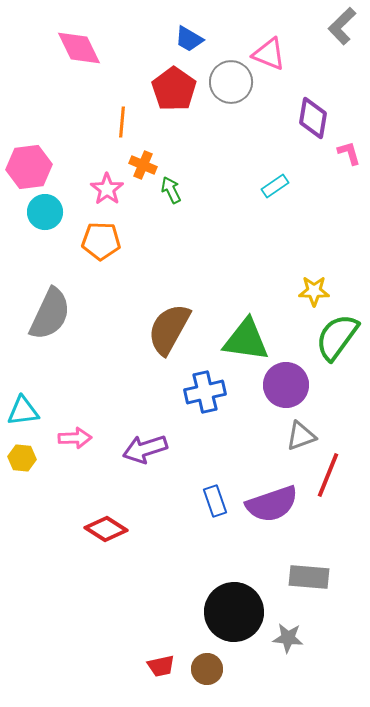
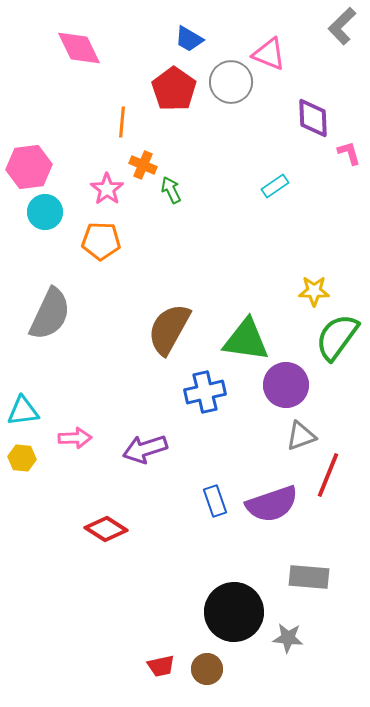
purple diamond: rotated 12 degrees counterclockwise
